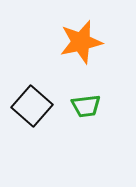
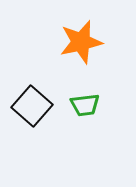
green trapezoid: moved 1 px left, 1 px up
